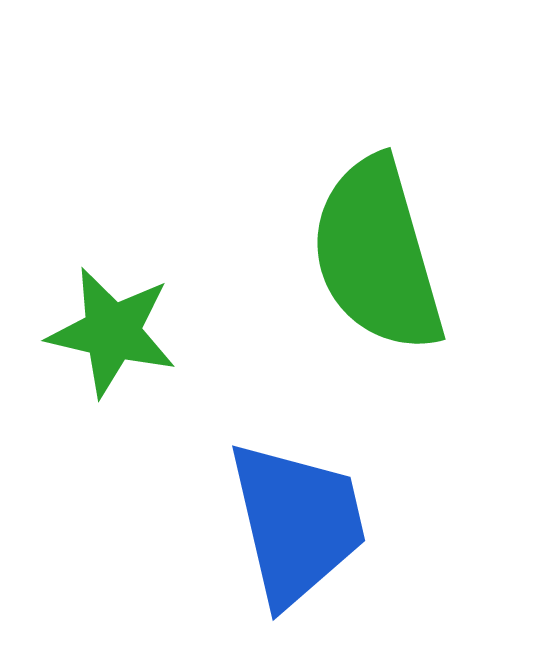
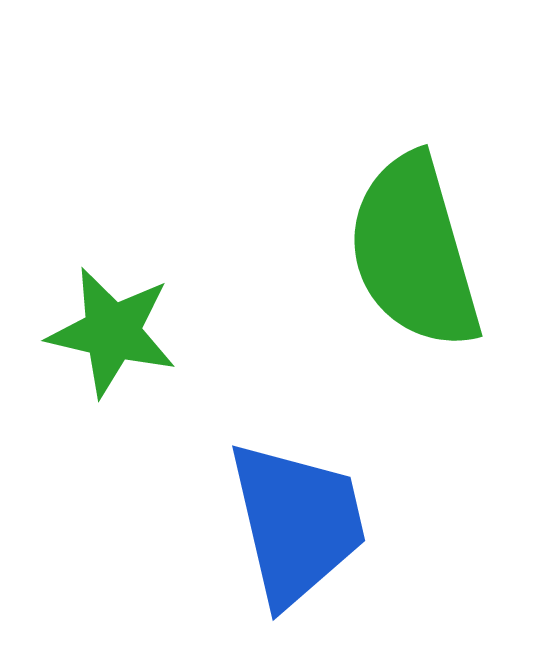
green semicircle: moved 37 px right, 3 px up
